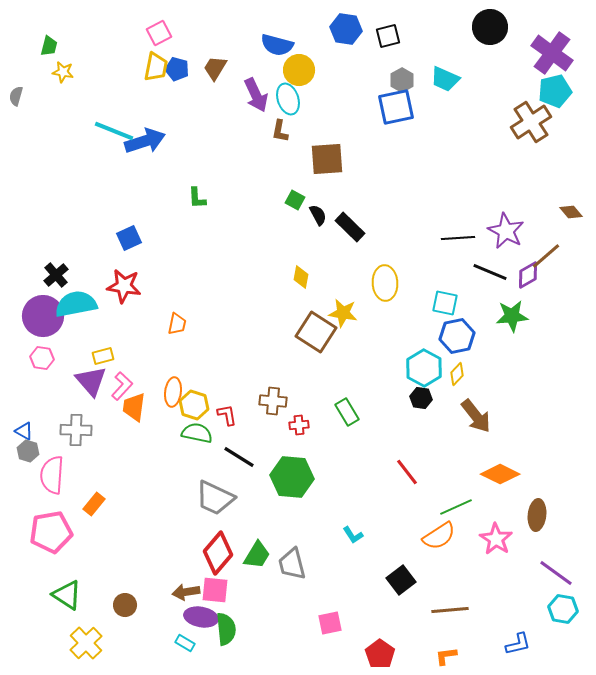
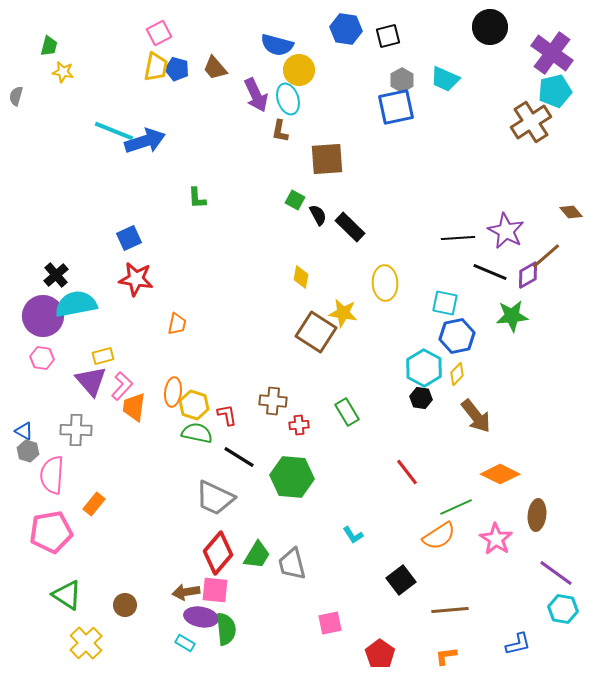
brown trapezoid at (215, 68): rotated 72 degrees counterclockwise
red star at (124, 286): moved 12 px right, 7 px up
